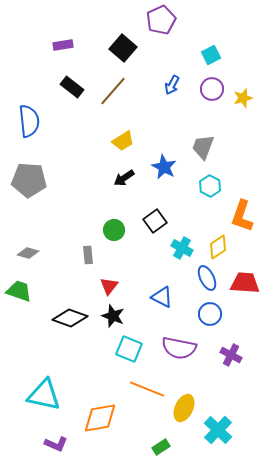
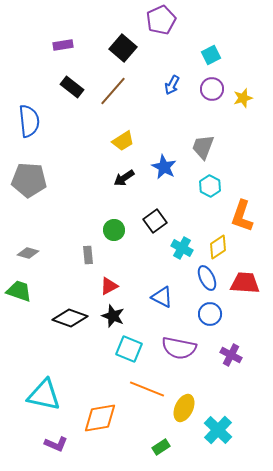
red triangle at (109, 286): rotated 24 degrees clockwise
